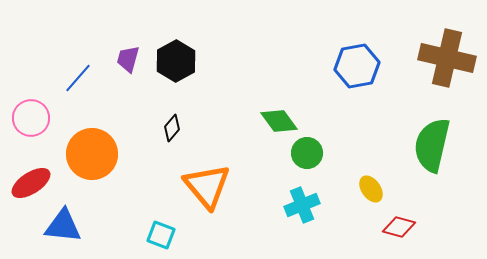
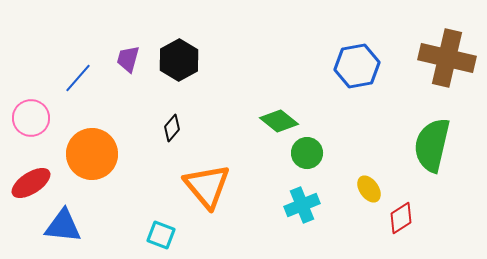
black hexagon: moved 3 px right, 1 px up
green diamond: rotated 15 degrees counterclockwise
yellow ellipse: moved 2 px left
red diamond: moved 2 px right, 9 px up; rotated 48 degrees counterclockwise
